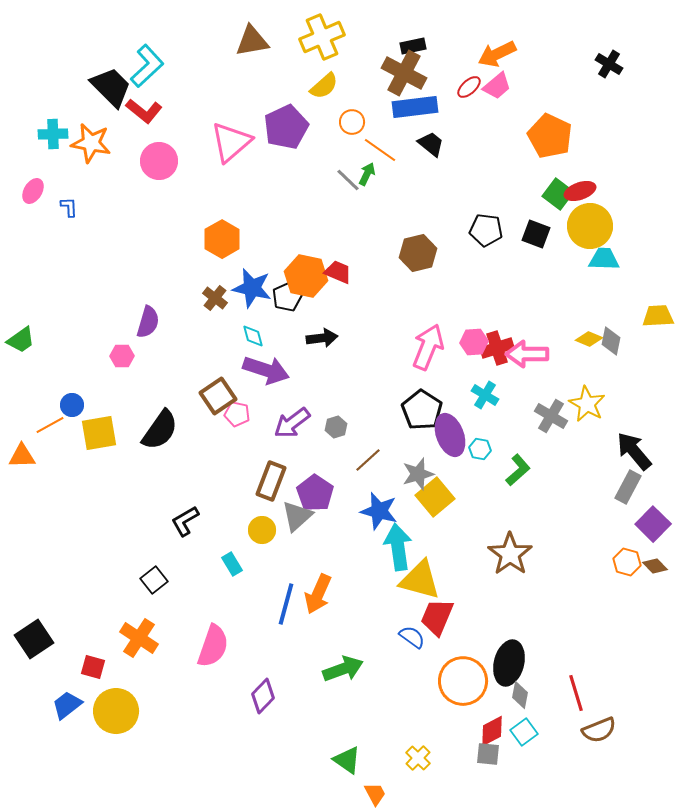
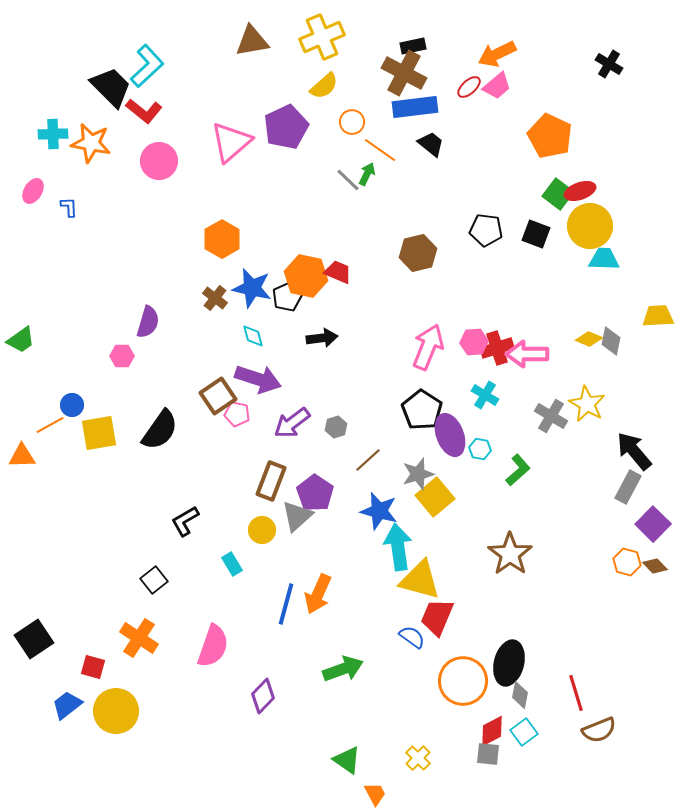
purple arrow at (266, 370): moved 8 px left, 9 px down
